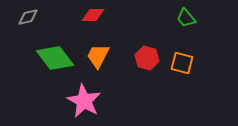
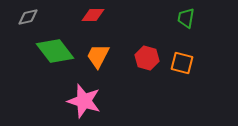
green trapezoid: rotated 50 degrees clockwise
green diamond: moved 7 px up
pink star: rotated 12 degrees counterclockwise
